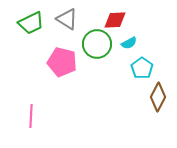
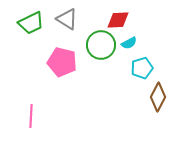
red diamond: moved 3 px right
green circle: moved 4 px right, 1 px down
cyan pentagon: rotated 20 degrees clockwise
